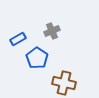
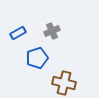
blue rectangle: moved 6 px up
blue pentagon: rotated 20 degrees clockwise
